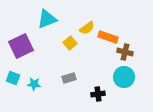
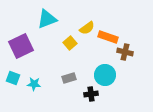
cyan circle: moved 19 px left, 2 px up
black cross: moved 7 px left
